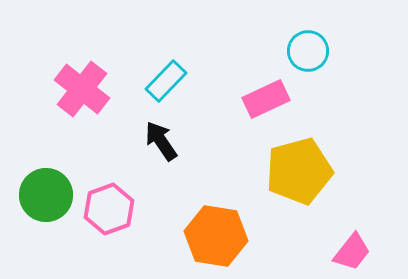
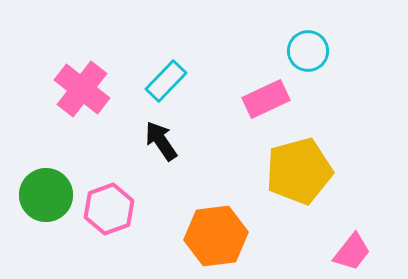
orange hexagon: rotated 16 degrees counterclockwise
